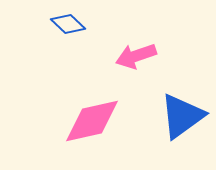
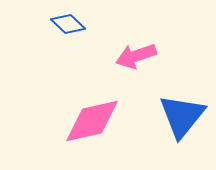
blue triangle: rotated 15 degrees counterclockwise
